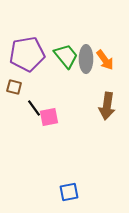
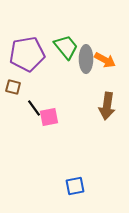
green trapezoid: moved 9 px up
orange arrow: rotated 25 degrees counterclockwise
brown square: moved 1 px left
blue square: moved 6 px right, 6 px up
